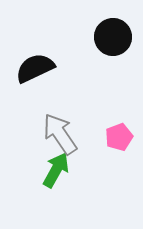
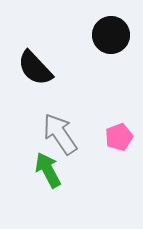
black circle: moved 2 px left, 2 px up
black semicircle: rotated 108 degrees counterclockwise
green arrow: moved 8 px left; rotated 57 degrees counterclockwise
